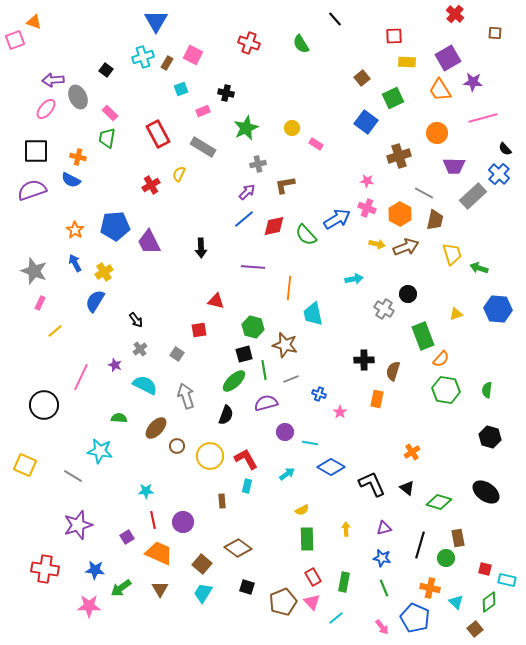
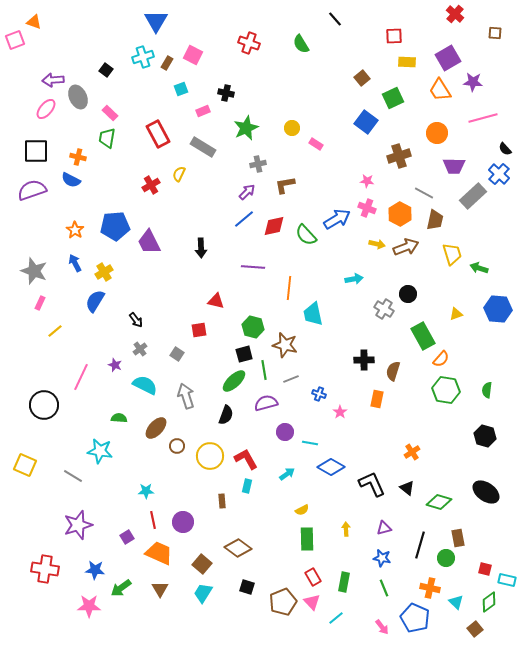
green rectangle at (423, 336): rotated 8 degrees counterclockwise
black hexagon at (490, 437): moved 5 px left, 1 px up
